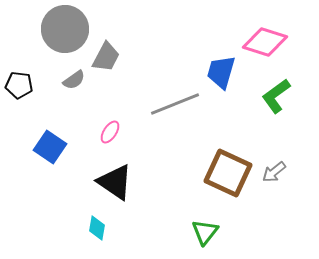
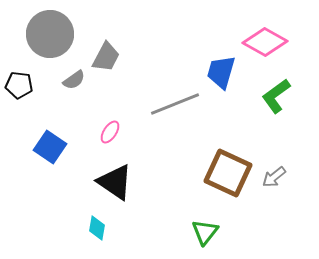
gray circle: moved 15 px left, 5 px down
pink diamond: rotated 12 degrees clockwise
gray arrow: moved 5 px down
